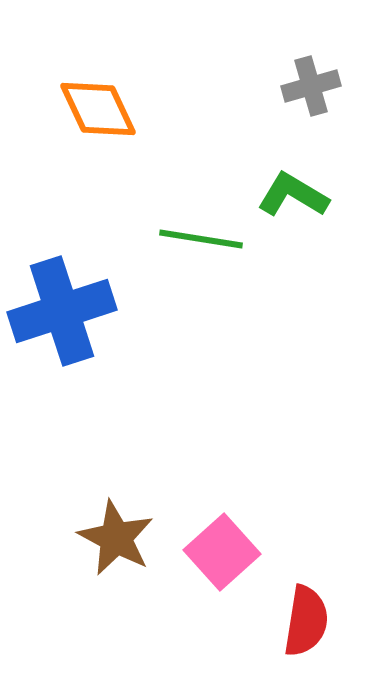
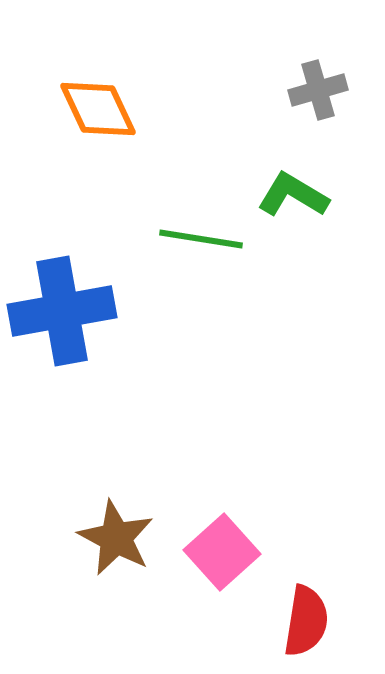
gray cross: moved 7 px right, 4 px down
blue cross: rotated 8 degrees clockwise
